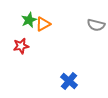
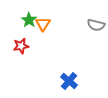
green star: rotated 14 degrees counterclockwise
orange triangle: rotated 28 degrees counterclockwise
